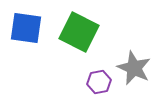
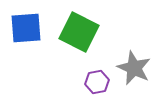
blue square: rotated 12 degrees counterclockwise
purple hexagon: moved 2 px left
